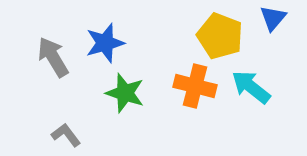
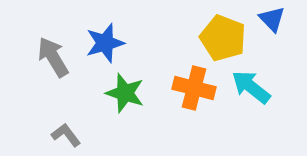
blue triangle: moved 1 px left, 1 px down; rotated 24 degrees counterclockwise
yellow pentagon: moved 3 px right, 2 px down
orange cross: moved 1 px left, 2 px down
